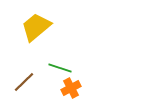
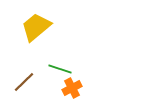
green line: moved 1 px down
orange cross: moved 1 px right
